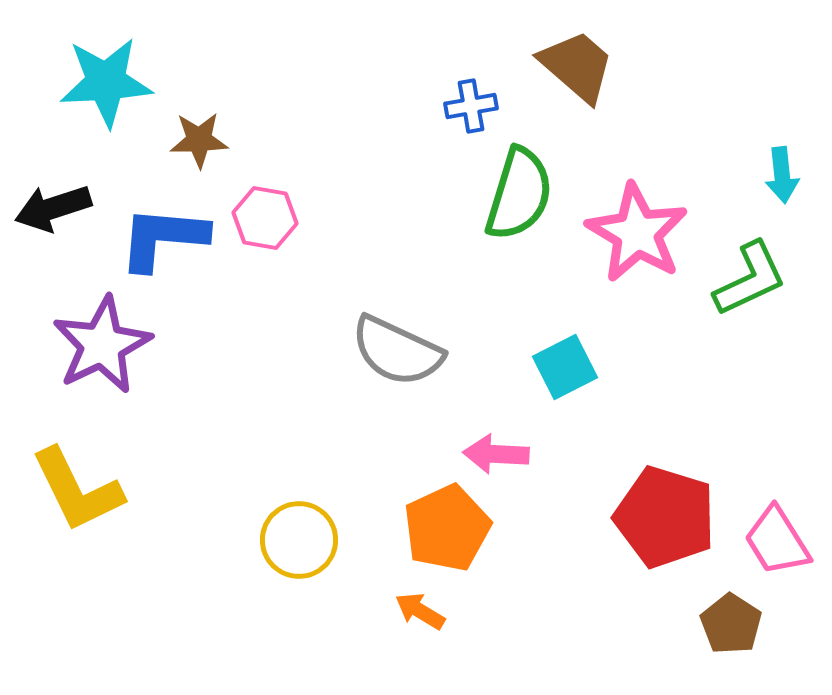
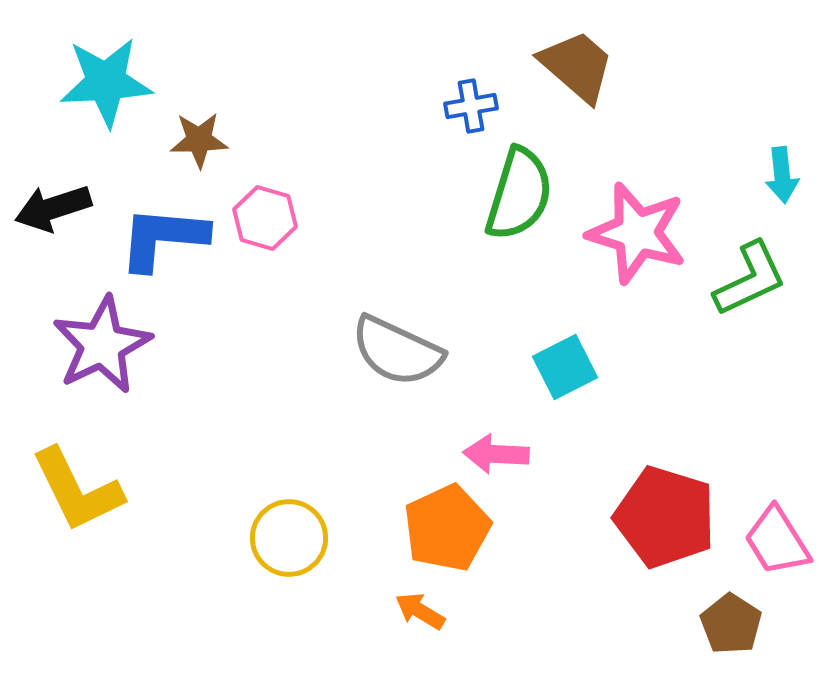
pink hexagon: rotated 6 degrees clockwise
pink star: rotated 14 degrees counterclockwise
yellow circle: moved 10 px left, 2 px up
